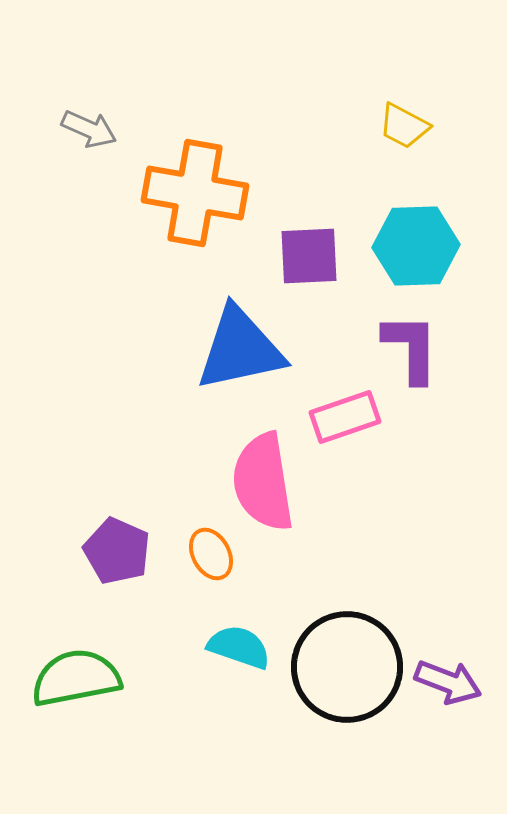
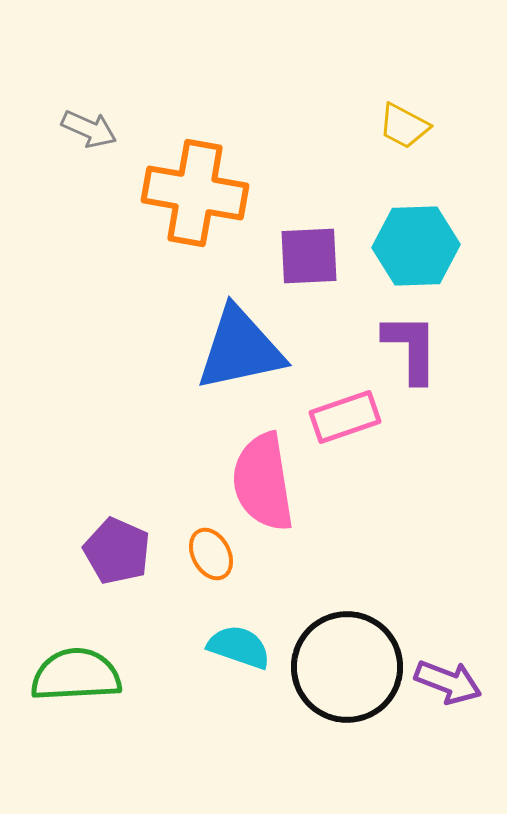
green semicircle: moved 3 px up; rotated 8 degrees clockwise
